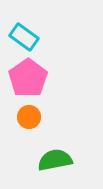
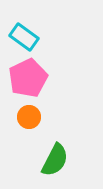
pink pentagon: rotated 9 degrees clockwise
green semicircle: rotated 128 degrees clockwise
